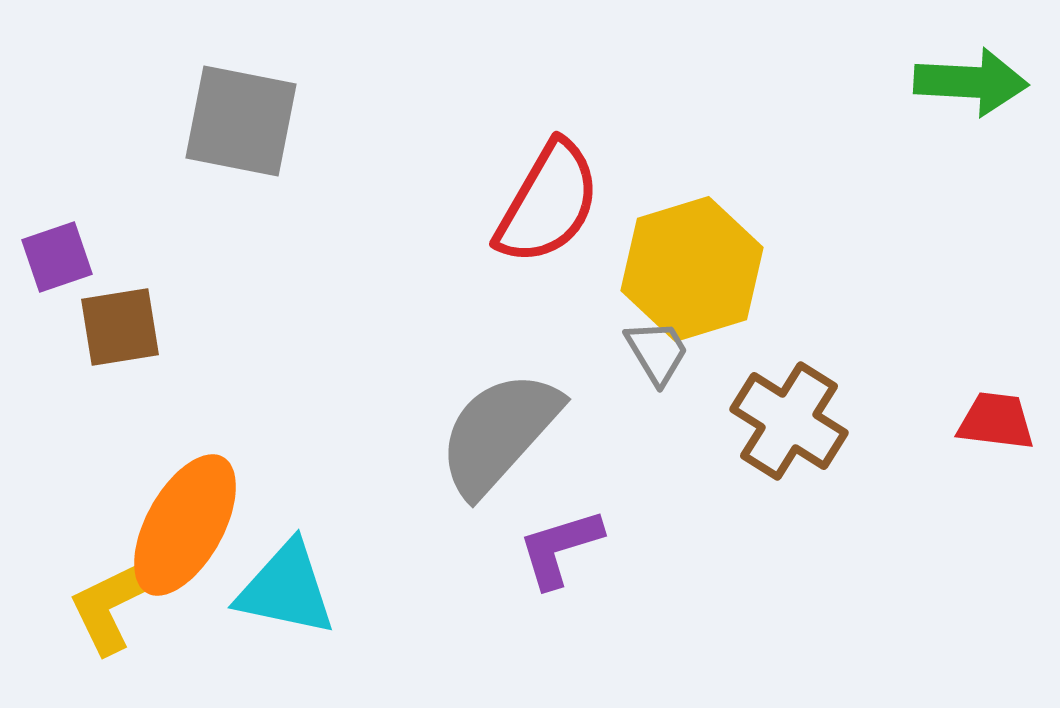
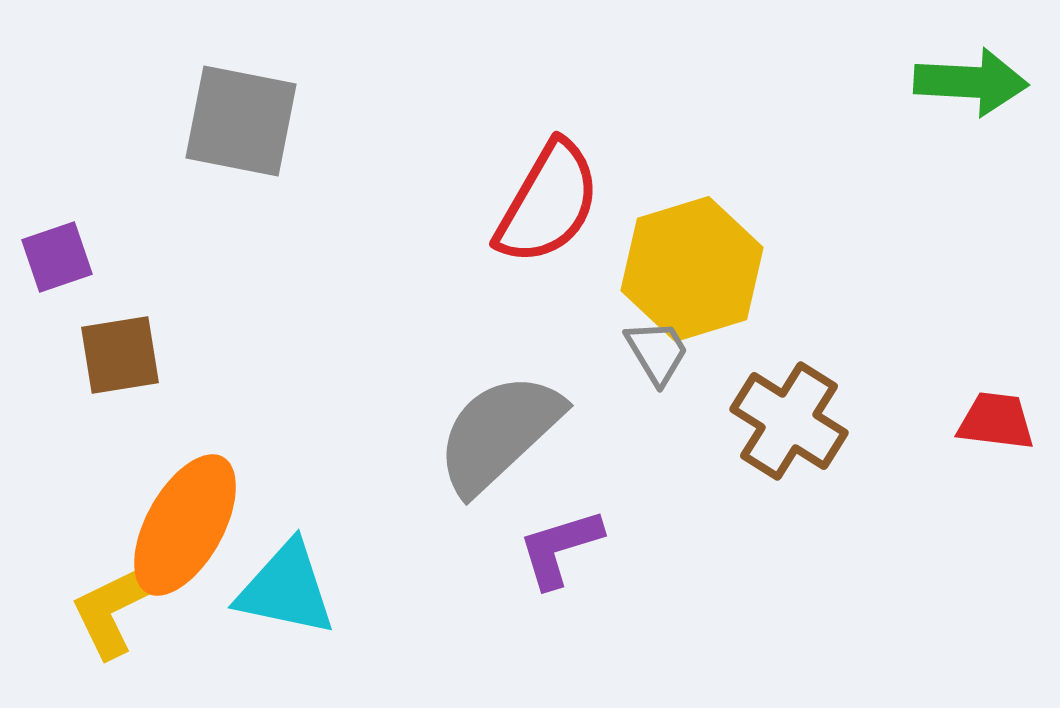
brown square: moved 28 px down
gray semicircle: rotated 5 degrees clockwise
yellow L-shape: moved 2 px right, 4 px down
